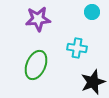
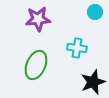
cyan circle: moved 3 px right
